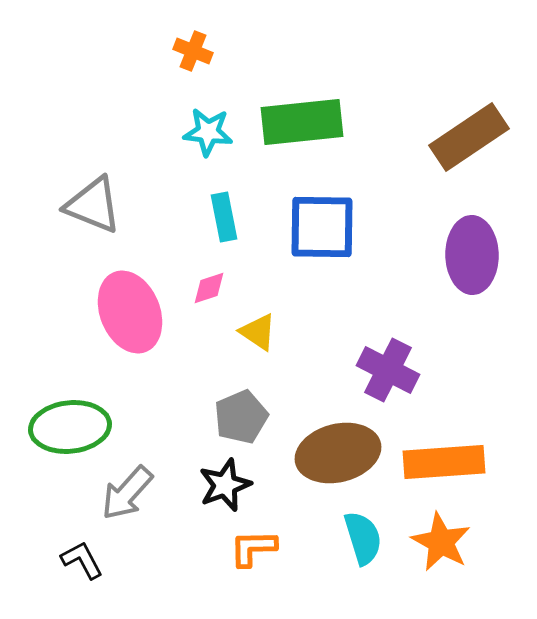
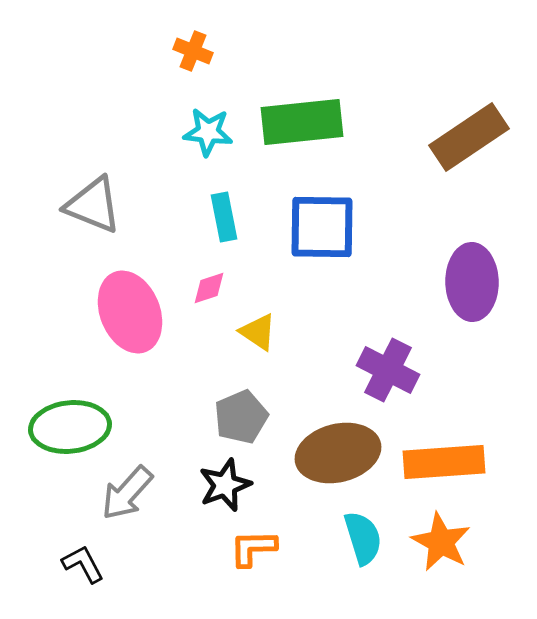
purple ellipse: moved 27 px down
black L-shape: moved 1 px right, 4 px down
